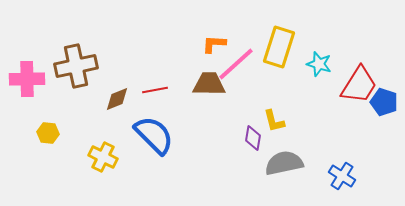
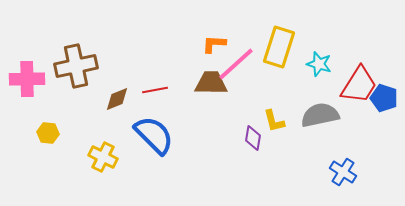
brown trapezoid: moved 2 px right, 1 px up
blue pentagon: moved 4 px up
gray semicircle: moved 36 px right, 48 px up
blue cross: moved 1 px right, 4 px up
